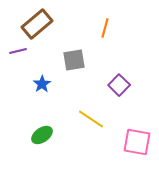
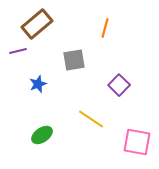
blue star: moved 4 px left; rotated 12 degrees clockwise
